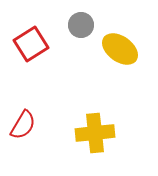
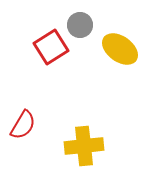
gray circle: moved 1 px left
red square: moved 20 px right, 3 px down
yellow cross: moved 11 px left, 13 px down
